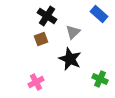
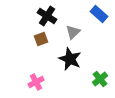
green cross: rotated 28 degrees clockwise
